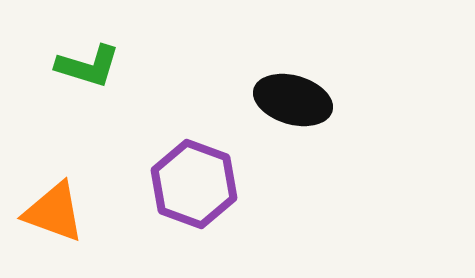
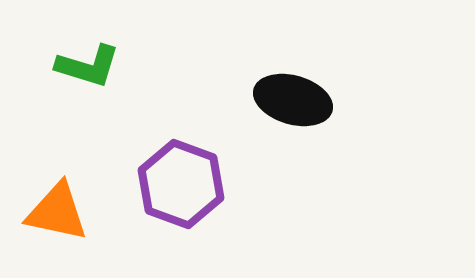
purple hexagon: moved 13 px left
orange triangle: moved 3 px right; rotated 8 degrees counterclockwise
